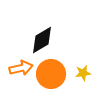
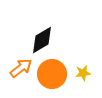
orange arrow: rotated 25 degrees counterclockwise
orange circle: moved 1 px right
